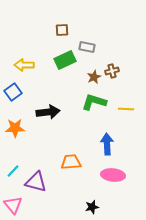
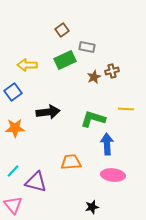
brown square: rotated 32 degrees counterclockwise
yellow arrow: moved 3 px right
green L-shape: moved 1 px left, 17 px down
